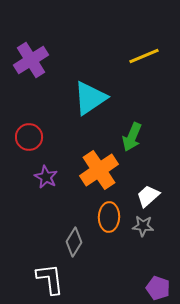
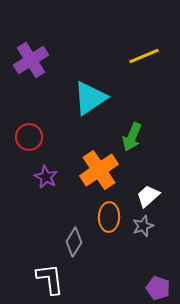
gray star: rotated 25 degrees counterclockwise
